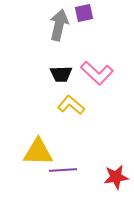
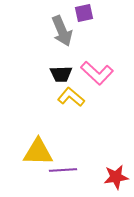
gray arrow: moved 3 px right, 6 px down; rotated 144 degrees clockwise
yellow L-shape: moved 8 px up
